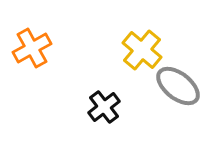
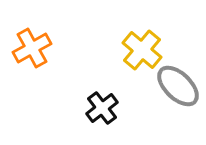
gray ellipse: rotated 6 degrees clockwise
black cross: moved 2 px left, 1 px down
